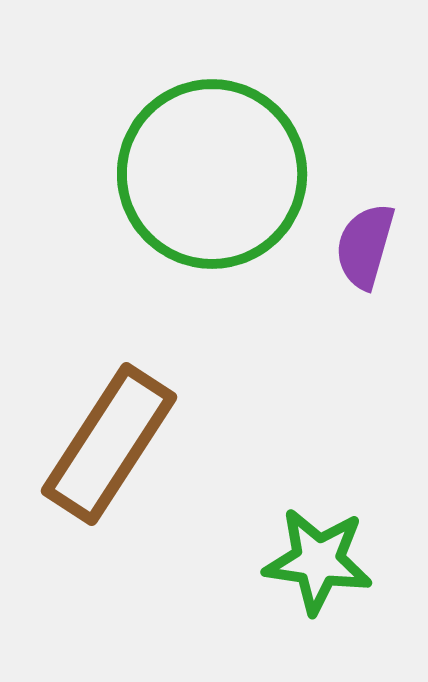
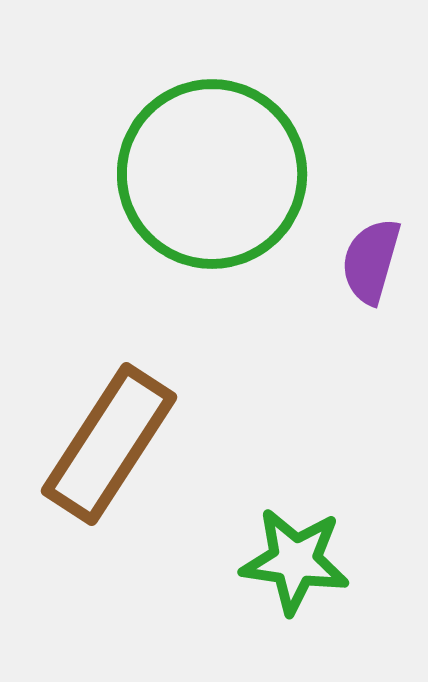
purple semicircle: moved 6 px right, 15 px down
green star: moved 23 px left
